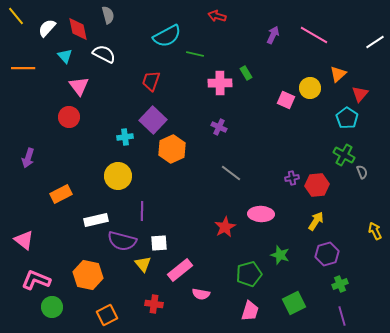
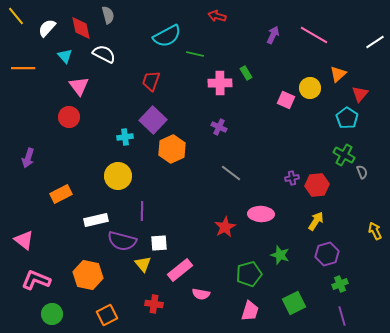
red diamond at (78, 29): moved 3 px right, 1 px up
green circle at (52, 307): moved 7 px down
